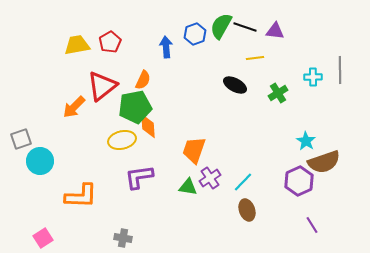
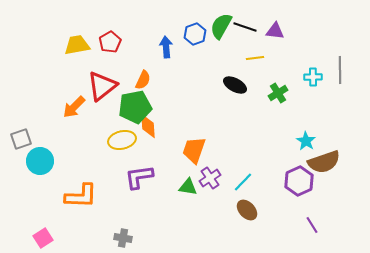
brown ellipse: rotated 25 degrees counterclockwise
